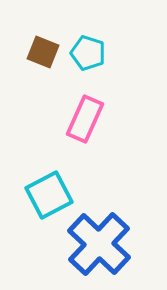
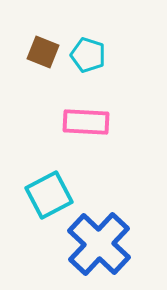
cyan pentagon: moved 2 px down
pink rectangle: moved 1 px right, 3 px down; rotated 69 degrees clockwise
